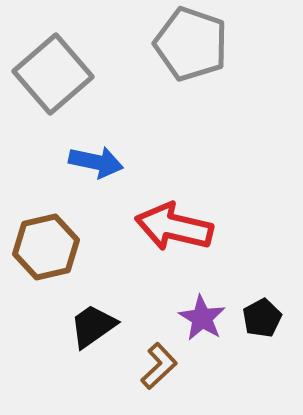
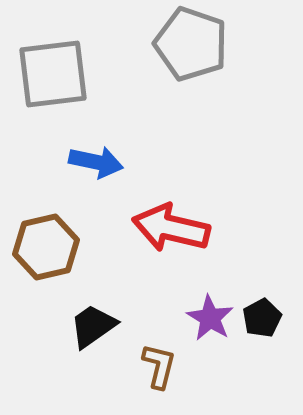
gray square: rotated 34 degrees clockwise
red arrow: moved 3 px left, 1 px down
purple star: moved 8 px right
brown L-shape: rotated 33 degrees counterclockwise
